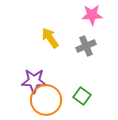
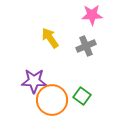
orange circle: moved 6 px right
